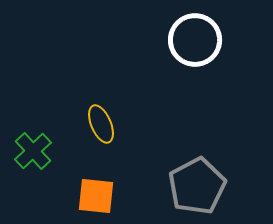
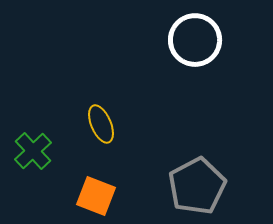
orange square: rotated 15 degrees clockwise
